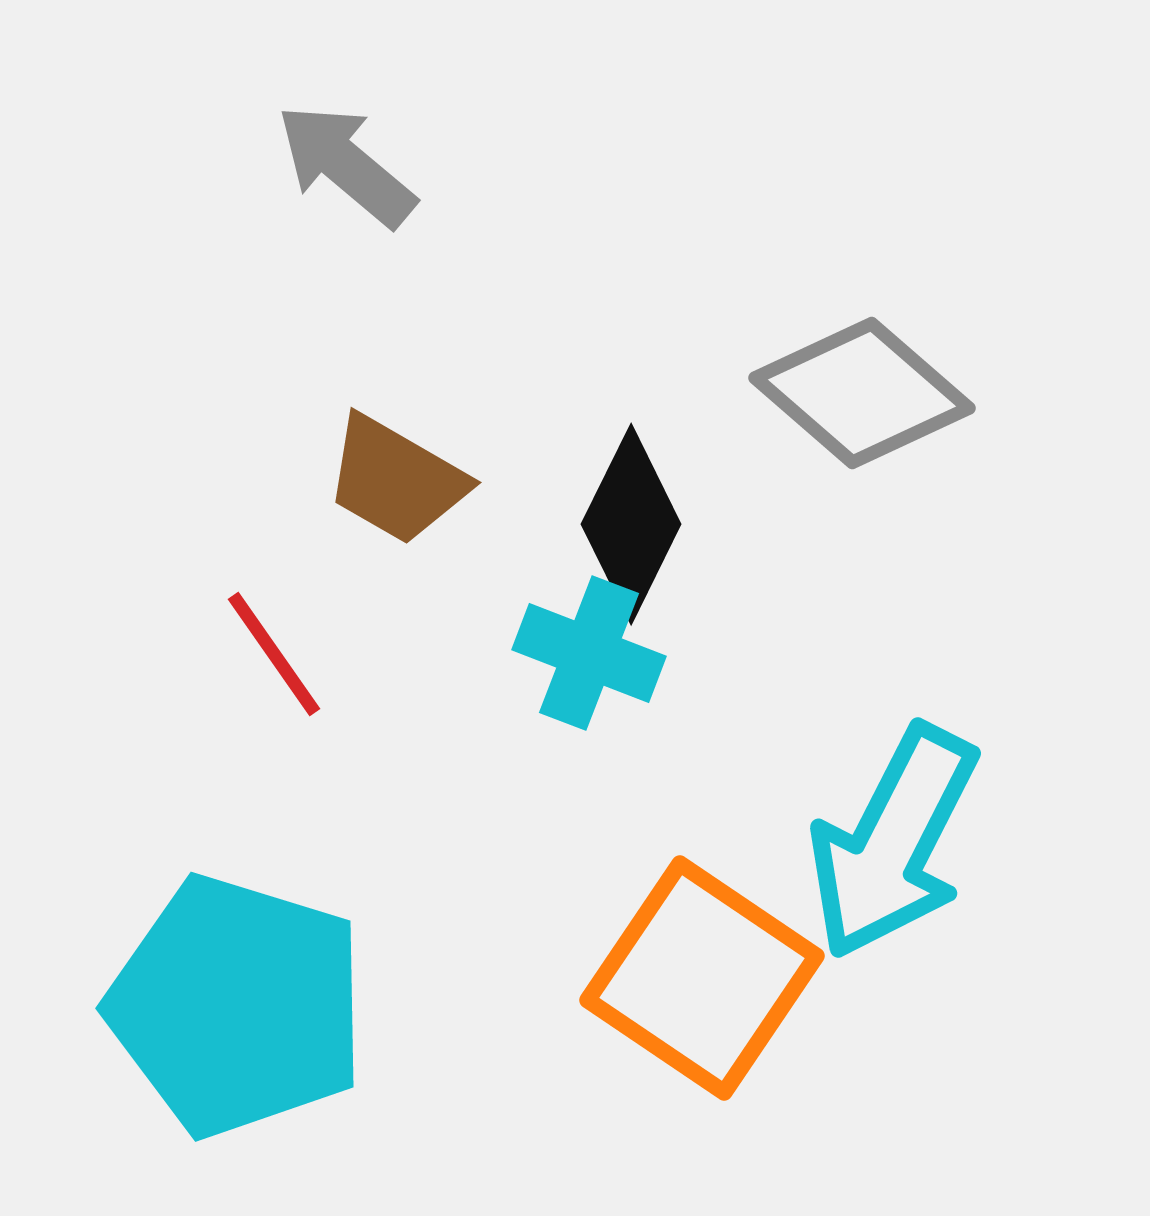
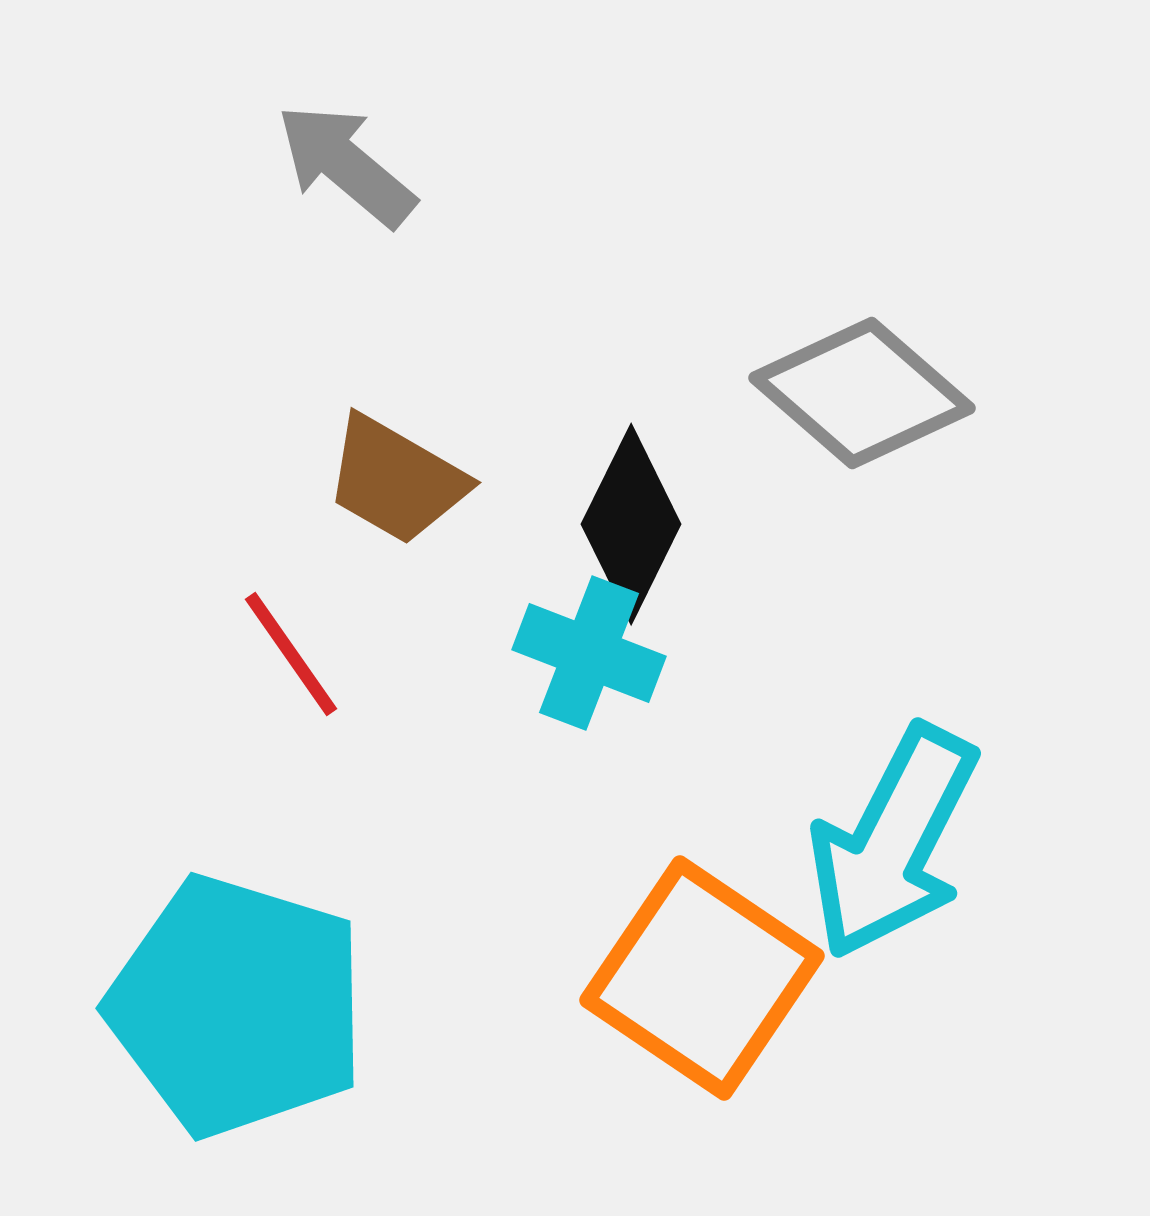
red line: moved 17 px right
